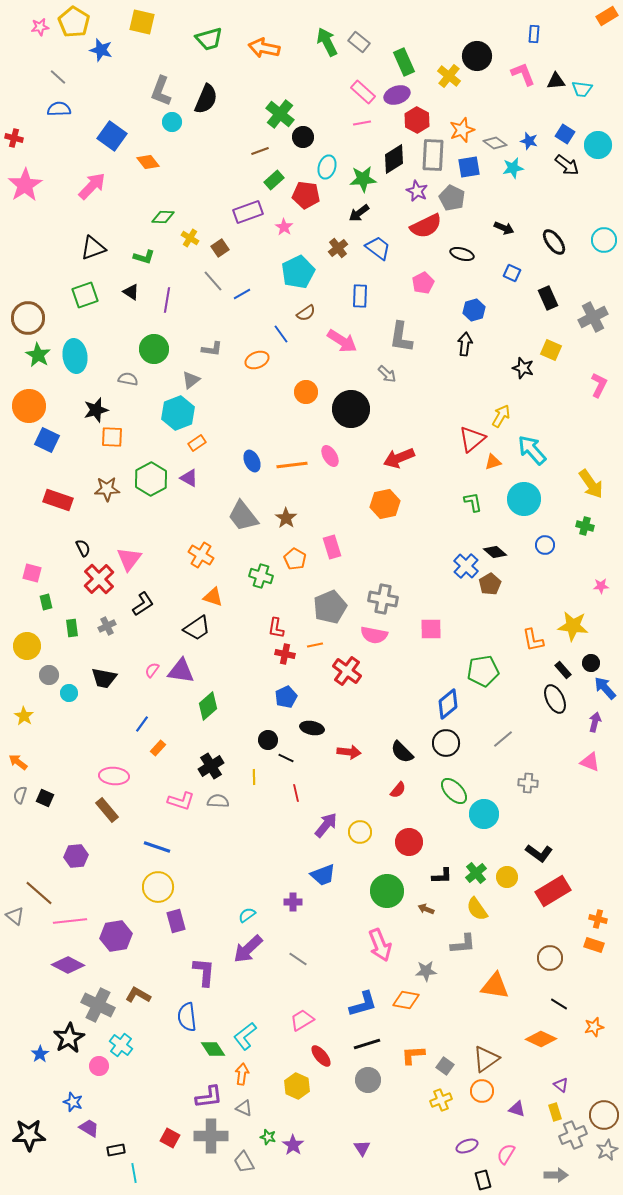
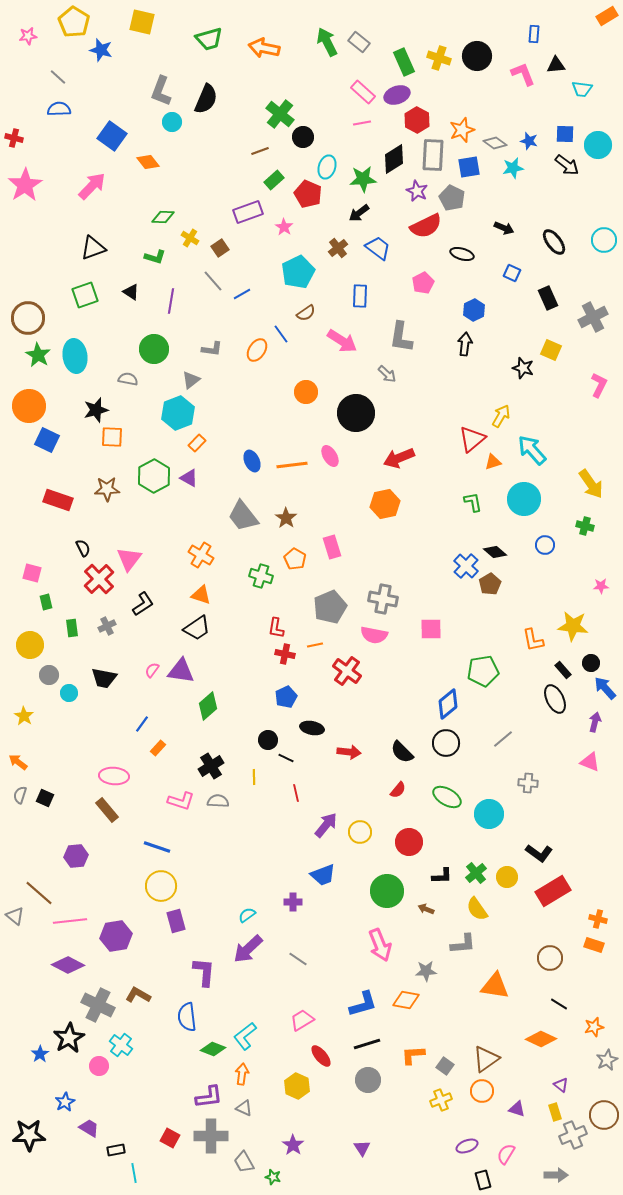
pink star at (40, 27): moved 12 px left, 9 px down
yellow cross at (449, 76): moved 10 px left, 18 px up; rotated 20 degrees counterclockwise
black triangle at (556, 81): moved 16 px up
blue square at (565, 134): rotated 30 degrees counterclockwise
red pentagon at (306, 195): moved 2 px right, 1 px up; rotated 16 degrees clockwise
green L-shape at (144, 257): moved 11 px right
purple line at (167, 300): moved 4 px right, 1 px down
blue hexagon at (474, 310): rotated 10 degrees counterclockwise
orange ellipse at (257, 360): moved 10 px up; rotated 35 degrees counterclockwise
black circle at (351, 409): moved 5 px right, 4 px down
orange rectangle at (197, 443): rotated 12 degrees counterclockwise
green hexagon at (151, 479): moved 3 px right, 3 px up
orange triangle at (213, 597): moved 12 px left, 2 px up
yellow circle at (27, 646): moved 3 px right, 1 px up
green ellipse at (454, 791): moved 7 px left, 6 px down; rotated 16 degrees counterclockwise
cyan circle at (484, 814): moved 5 px right
yellow circle at (158, 887): moved 3 px right, 1 px up
green diamond at (213, 1049): rotated 35 degrees counterclockwise
blue star at (73, 1102): moved 8 px left; rotated 24 degrees clockwise
green star at (268, 1137): moved 5 px right, 40 px down
gray star at (607, 1150): moved 90 px up
